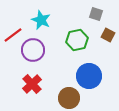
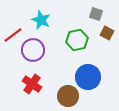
brown square: moved 1 px left, 2 px up
blue circle: moved 1 px left, 1 px down
red cross: rotated 12 degrees counterclockwise
brown circle: moved 1 px left, 2 px up
